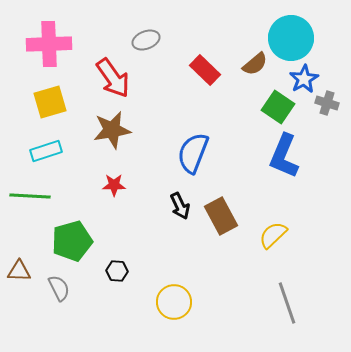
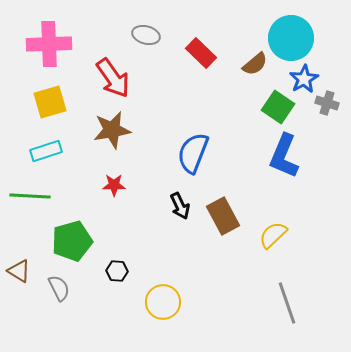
gray ellipse: moved 5 px up; rotated 36 degrees clockwise
red rectangle: moved 4 px left, 17 px up
brown rectangle: moved 2 px right
brown triangle: rotated 30 degrees clockwise
yellow circle: moved 11 px left
